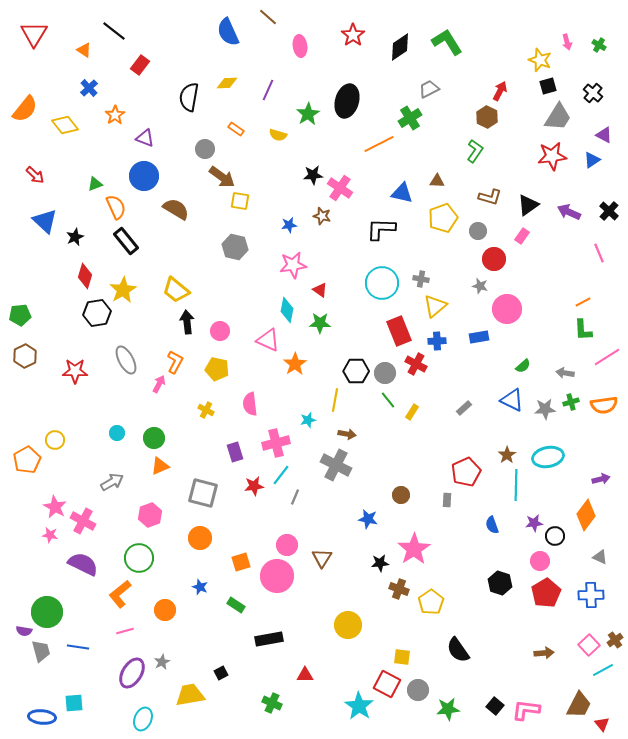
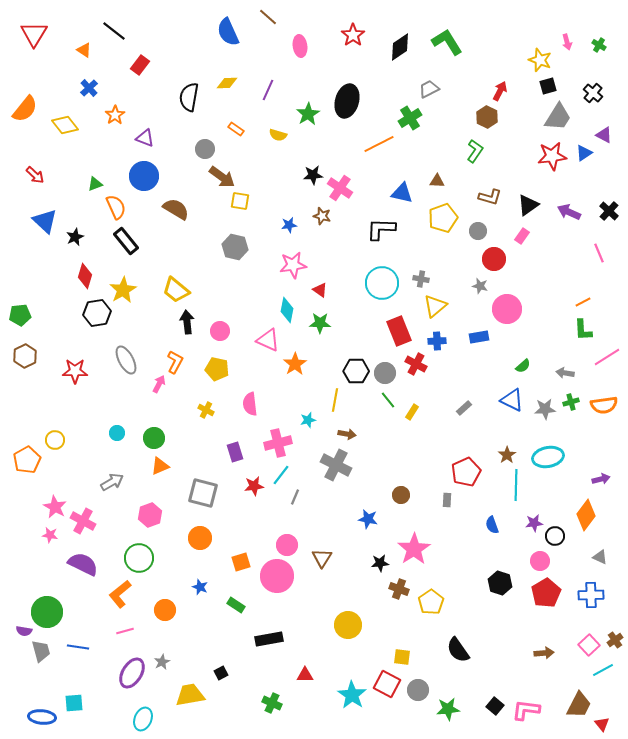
blue triangle at (592, 160): moved 8 px left, 7 px up
pink cross at (276, 443): moved 2 px right
cyan star at (359, 706): moved 7 px left, 11 px up
